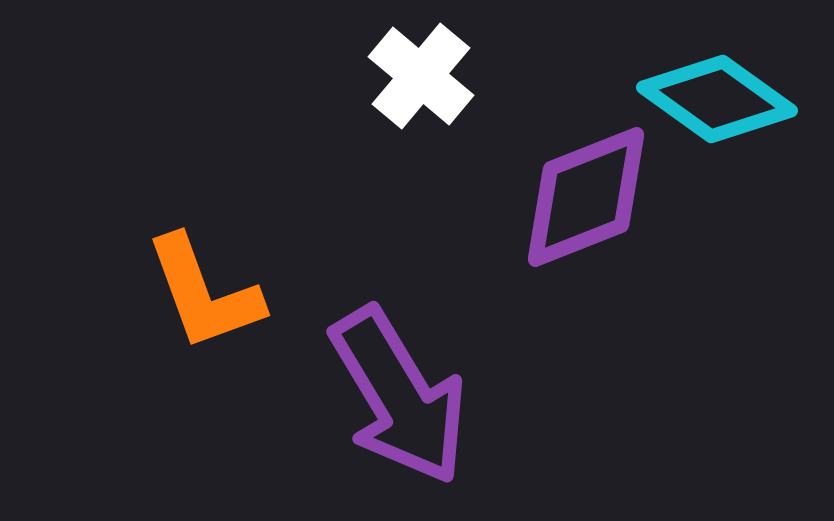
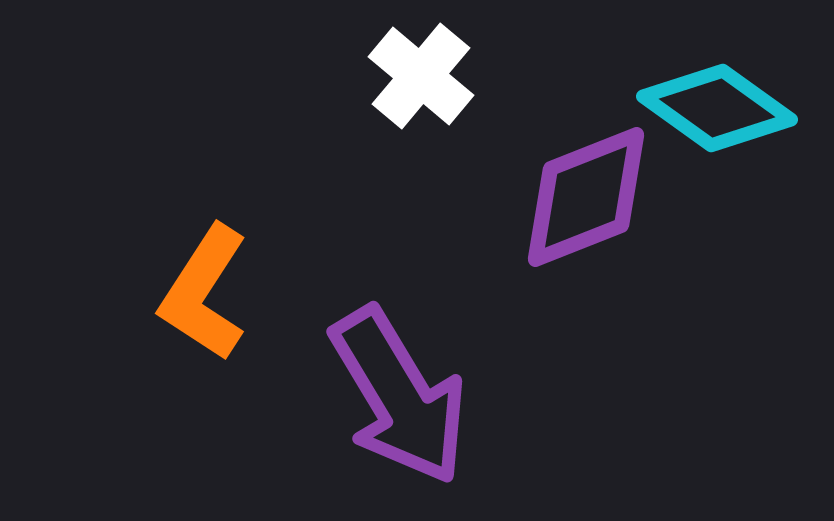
cyan diamond: moved 9 px down
orange L-shape: rotated 53 degrees clockwise
